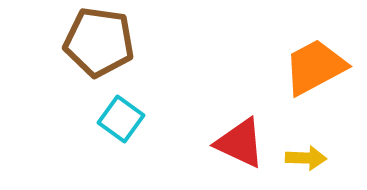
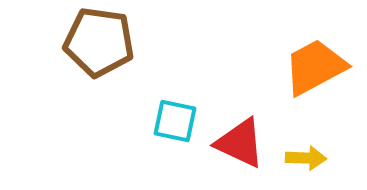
cyan square: moved 54 px right, 2 px down; rotated 24 degrees counterclockwise
